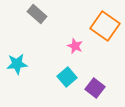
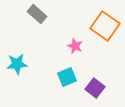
cyan square: rotated 18 degrees clockwise
